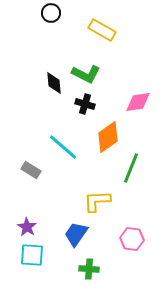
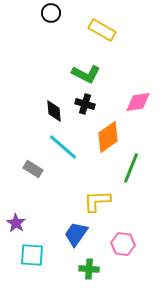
black diamond: moved 28 px down
gray rectangle: moved 2 px right, 1 px up
purple star: moved 11 px left, 4 px up
pink hexagon: moved 9 px left, 5 px down
